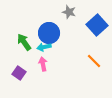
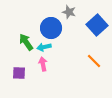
blue circle: moved 2 px right, 5 px up
green arrow: moved 2 px right
purple square: rotated 32 degrees counterclockwise
